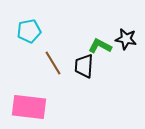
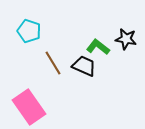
cyan pentagon: rotated 30 degrees clockwise
green L-shape: moved 2 px left, 1 px down; rotated 10 degrees clockwise
black trapezoid: rotated 110 degrees clockwise
pink rectangle: rotated 48 degrees clockwise
